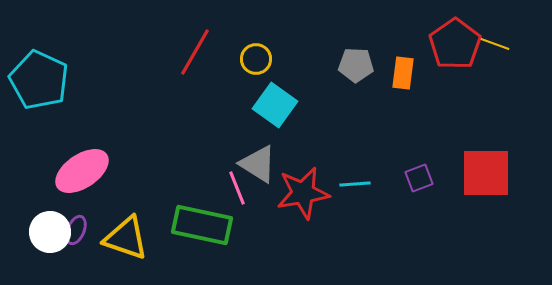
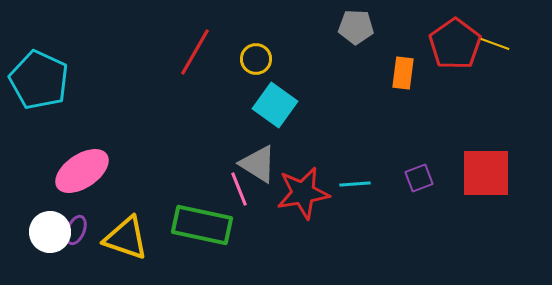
gray pentagon: moved 38 px up
pink line: moved 2 px right, 1 px down
